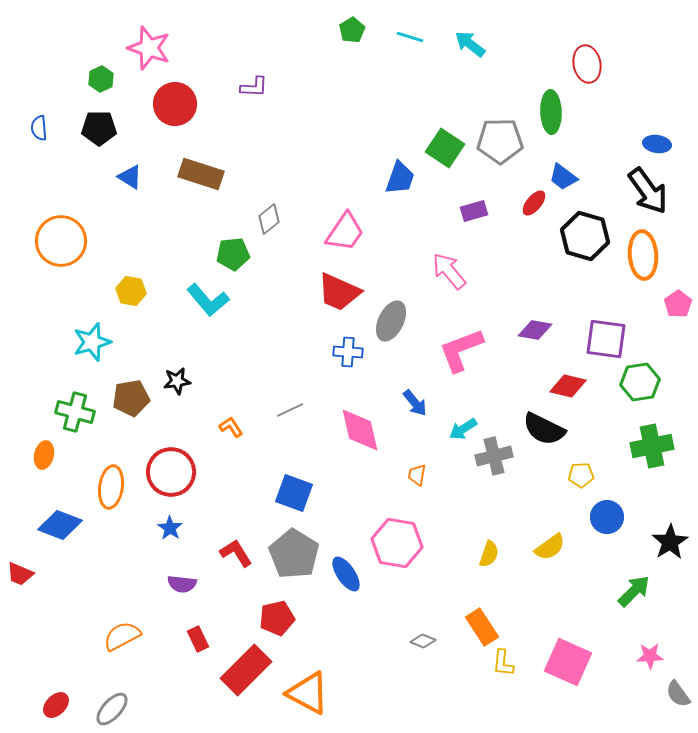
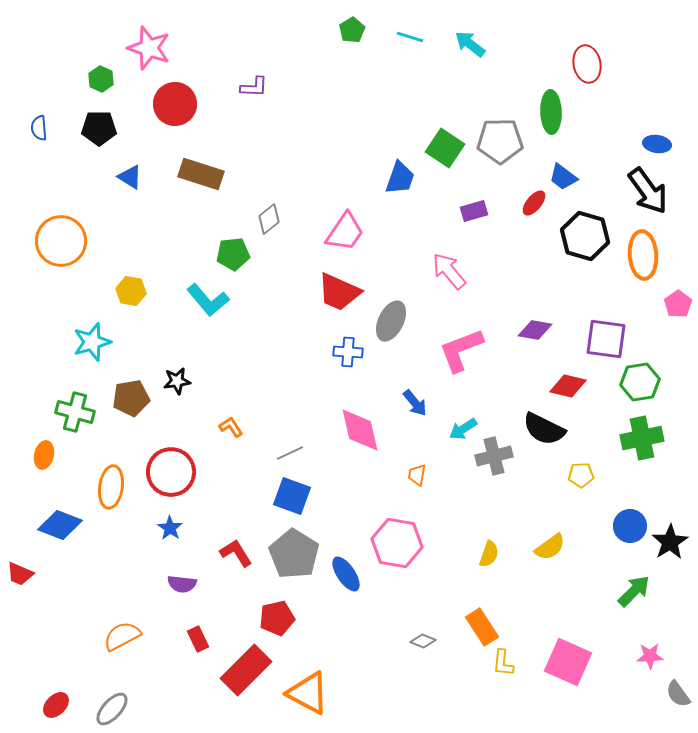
green hexagon at (101, 79): rotated 10 degrees counterclockwise
gray line at (290, 410): moved 43 px down
green cross at (652, 446): moved 10 px left, 8 px up
blue square at (294, 493): moved 2 px left, 3 px down
blue circle at (607, 517): moved 23 px right, 9 px down
